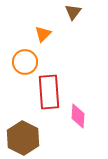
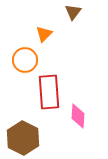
orange triangle: moved 1 px right
orange circle: moved 2 px up
